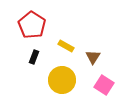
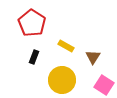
red pentagon: moved 2 px up
